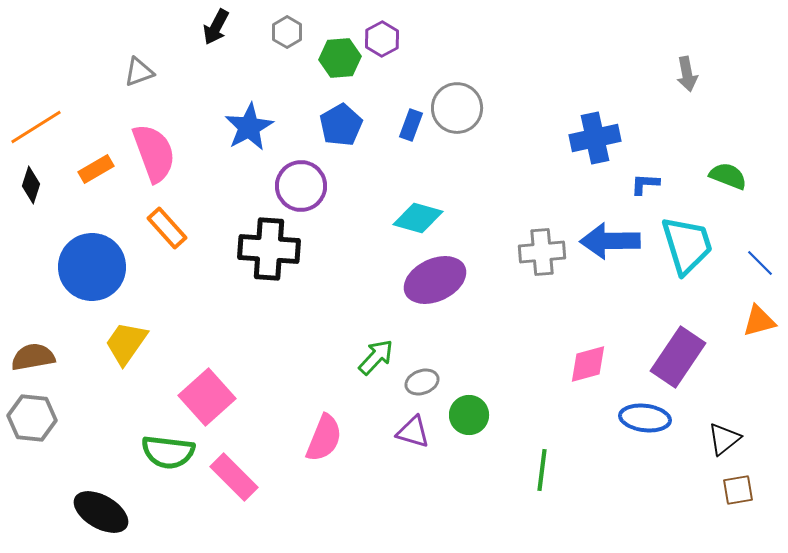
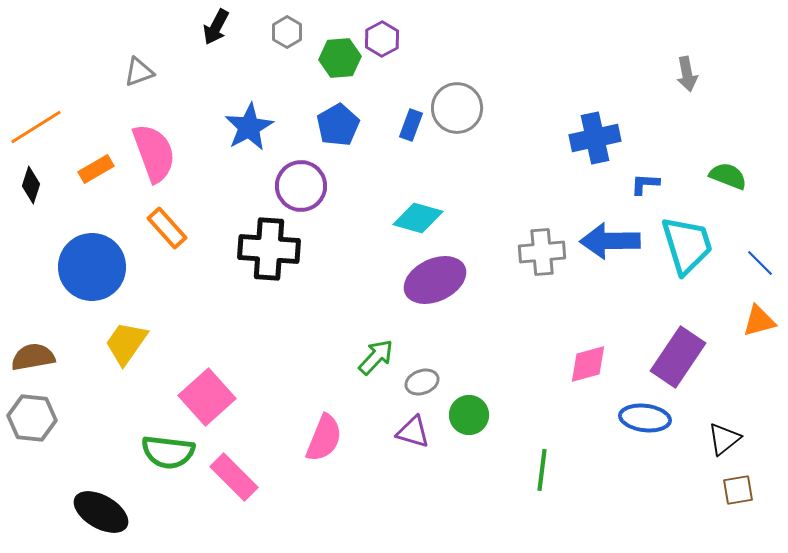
blue pentagon at (341, 125): moved 3 px left
